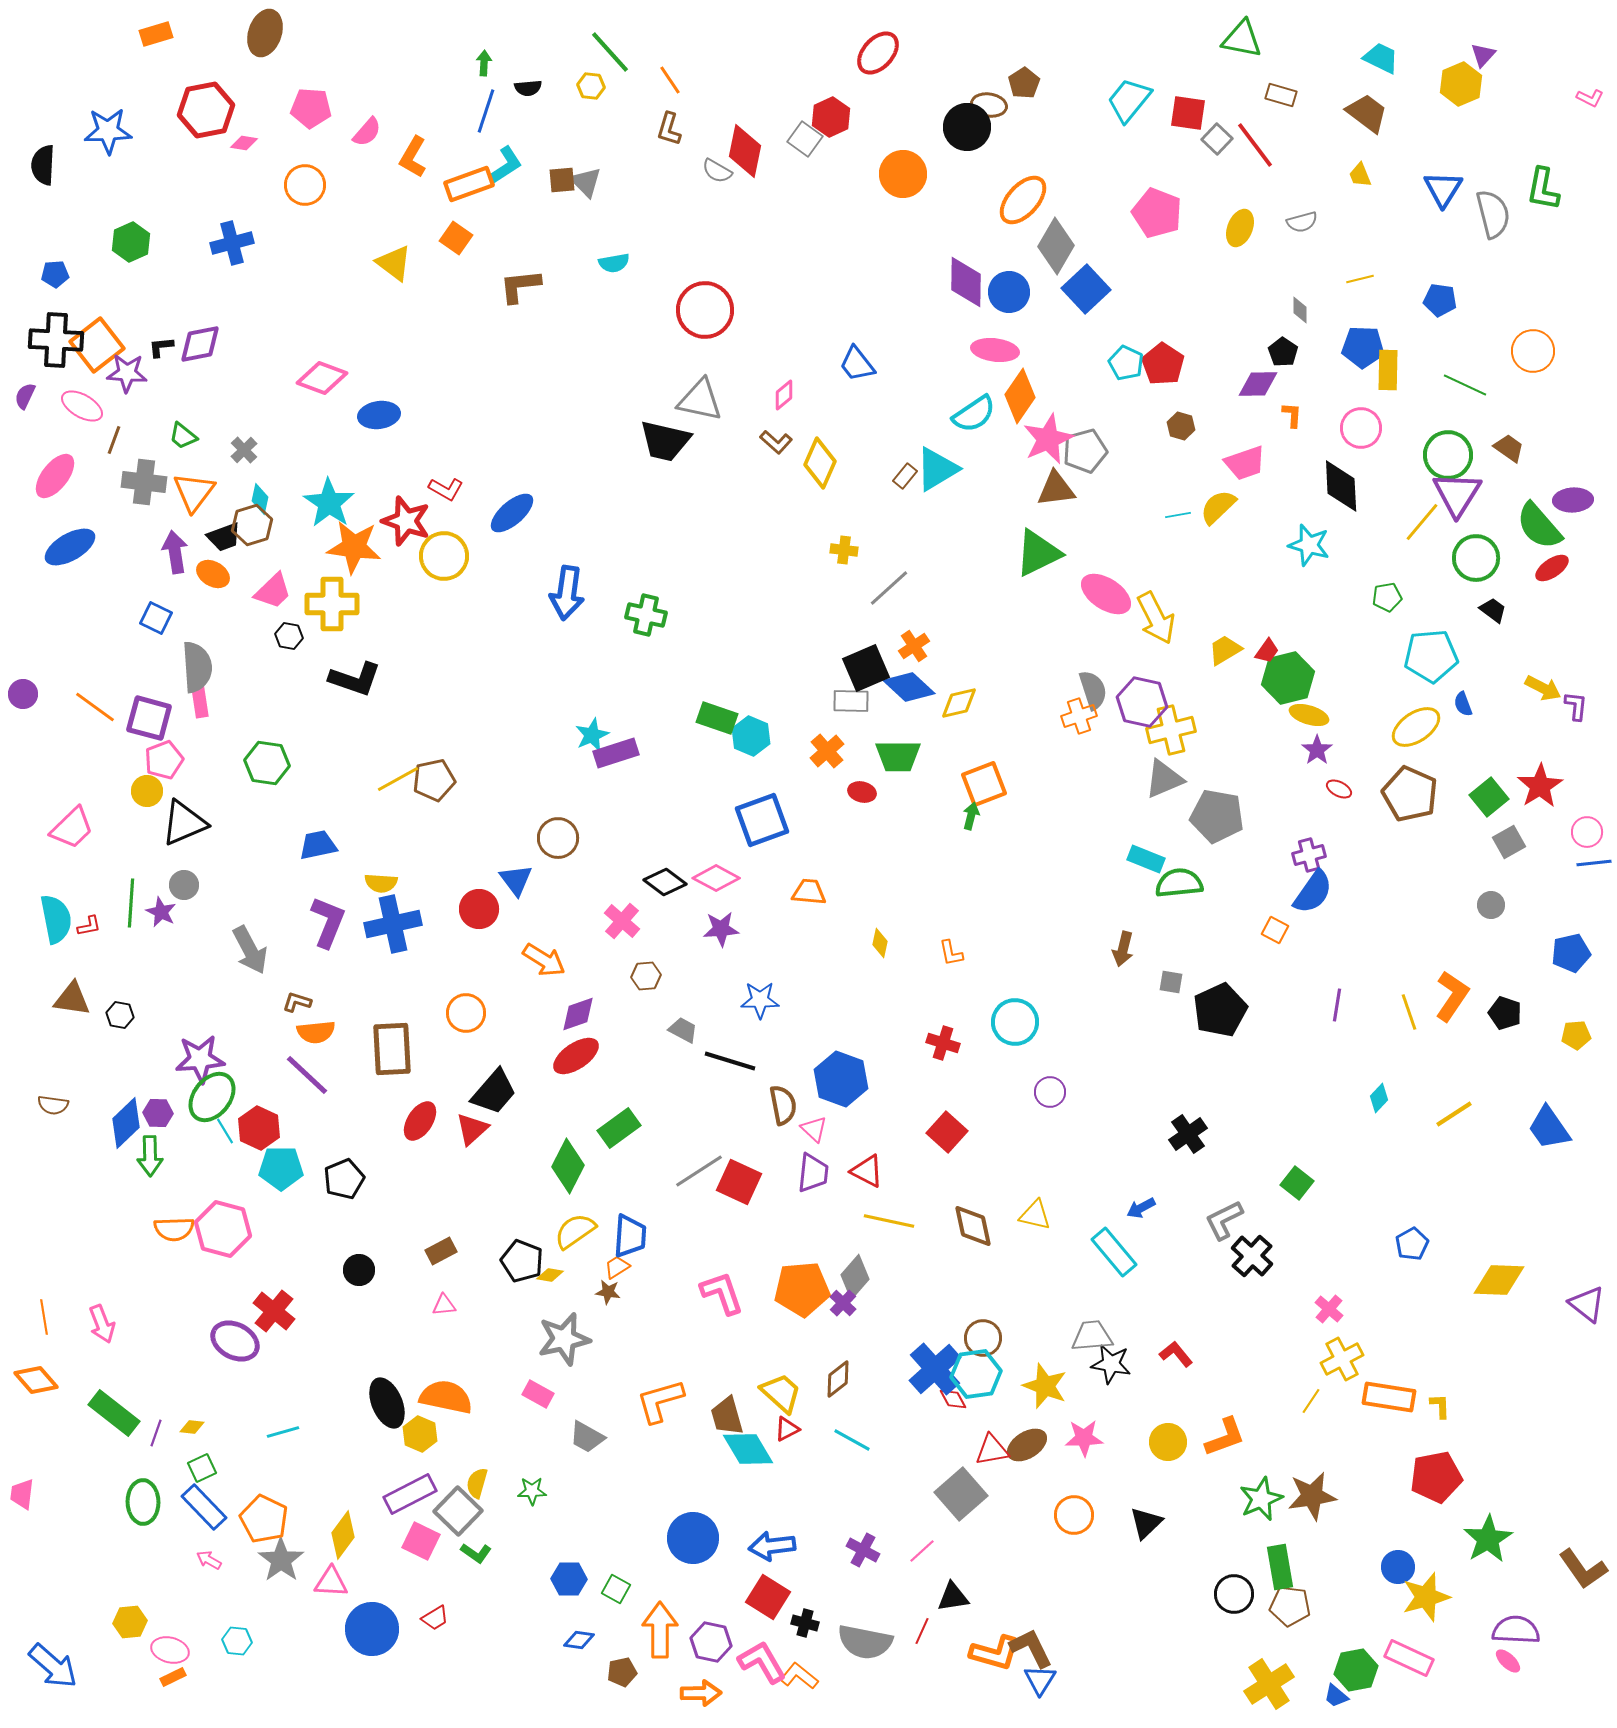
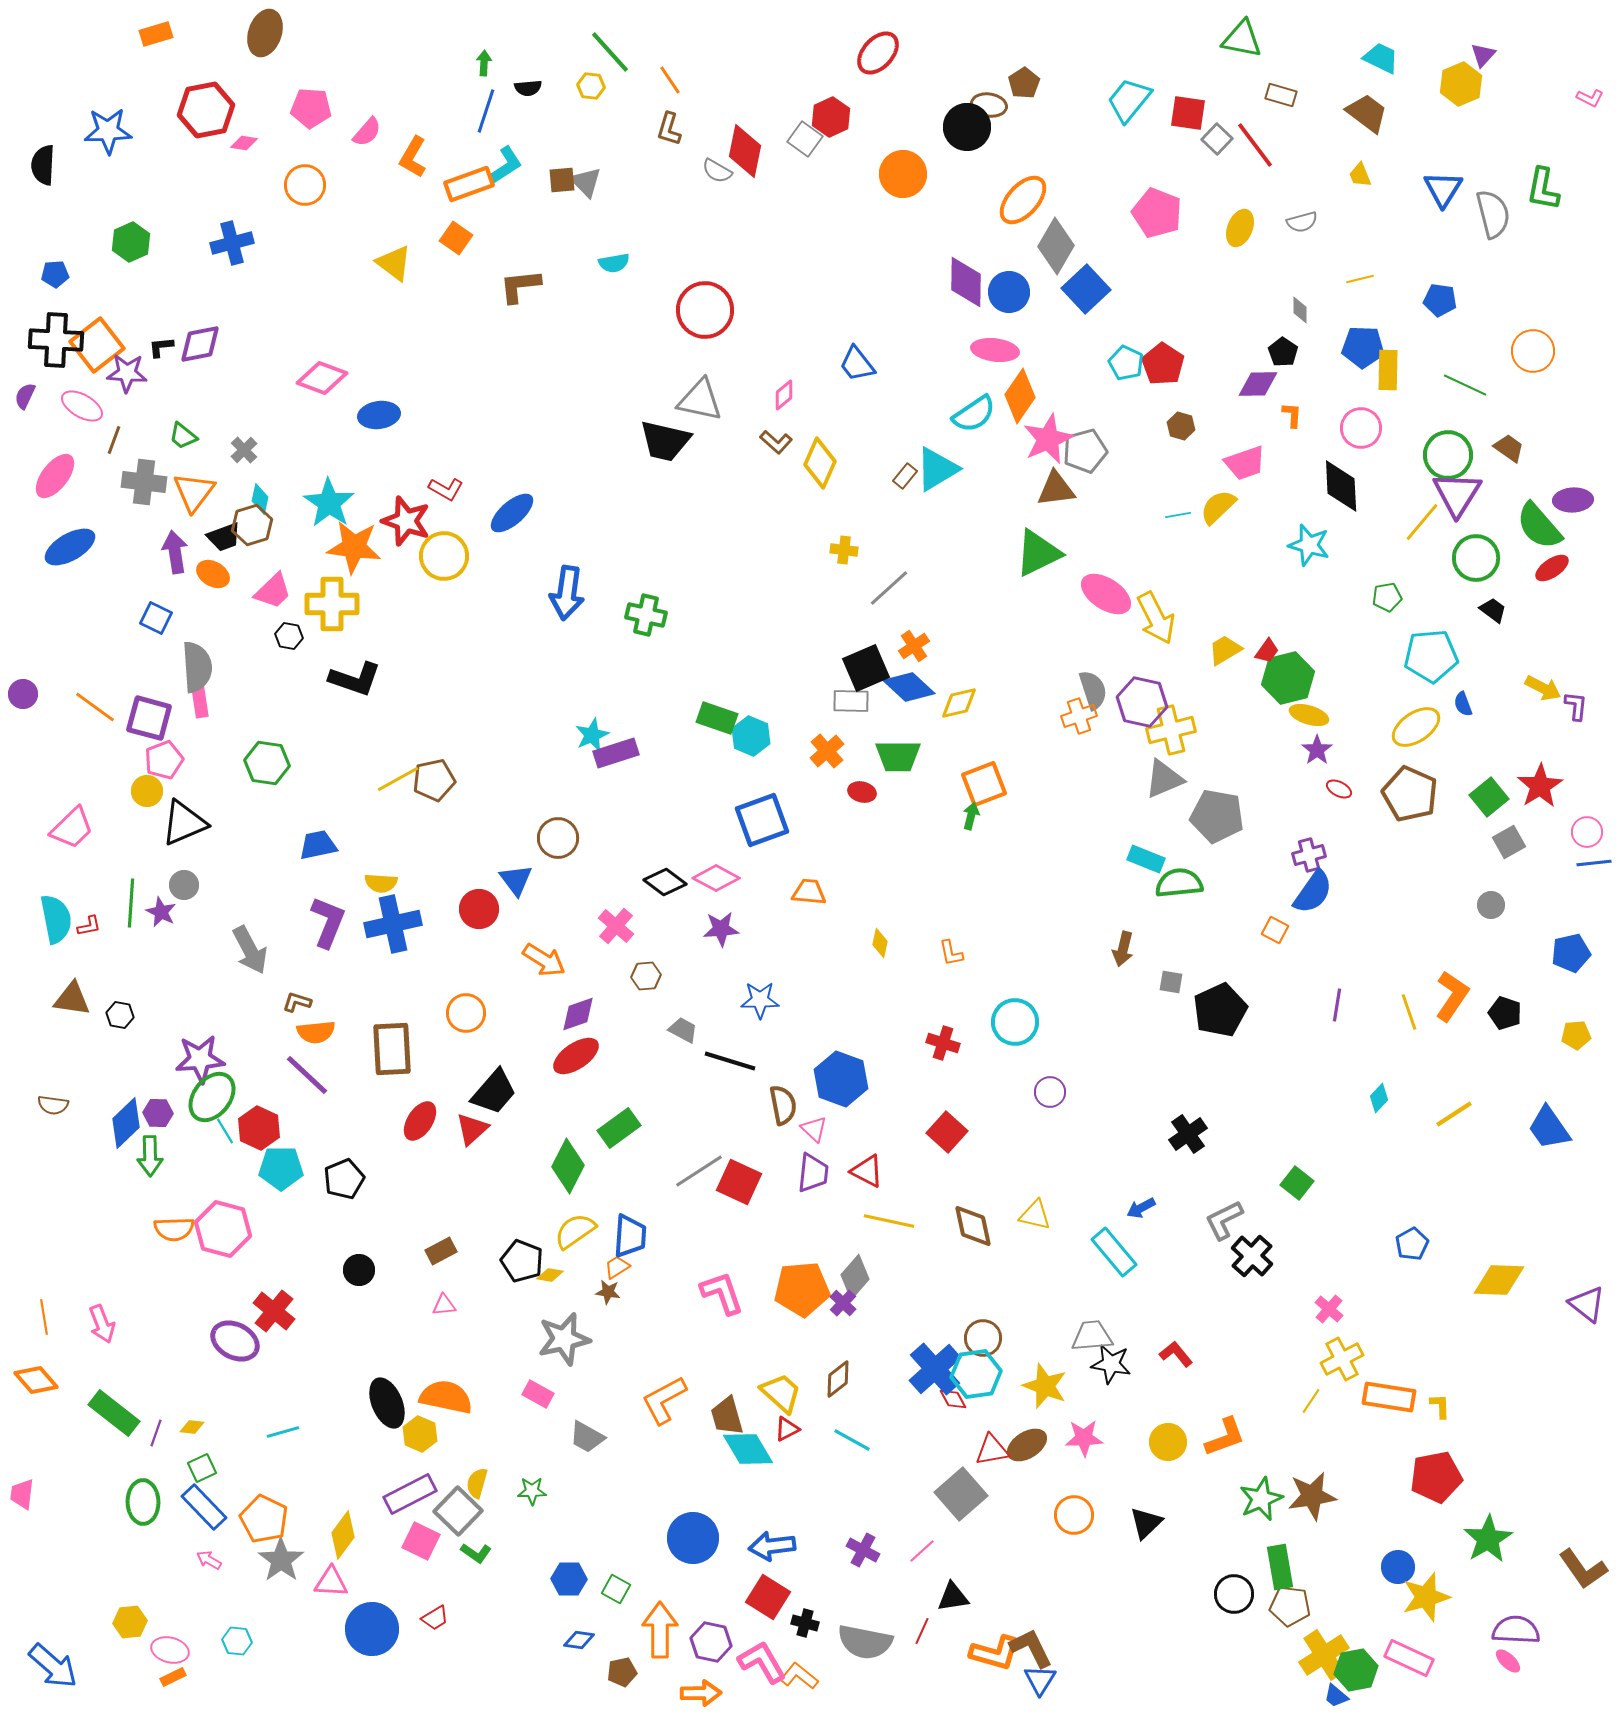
pink cross at (622, 921): moved 6 px left, 5 px down
orange L-shape at (660, 1401): moved 4 px right, 1 px up; rotated 12 degrees counterclockwise
yellow cross at (1269, 1684): moved 55 px right, 29 px up
